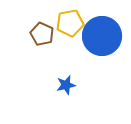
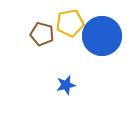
brown pentagon: rotated 10 degrees counterclockwise
